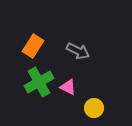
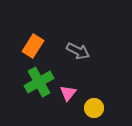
pink triangle: moved 6 px down; rotated 42 degrees clockwise
